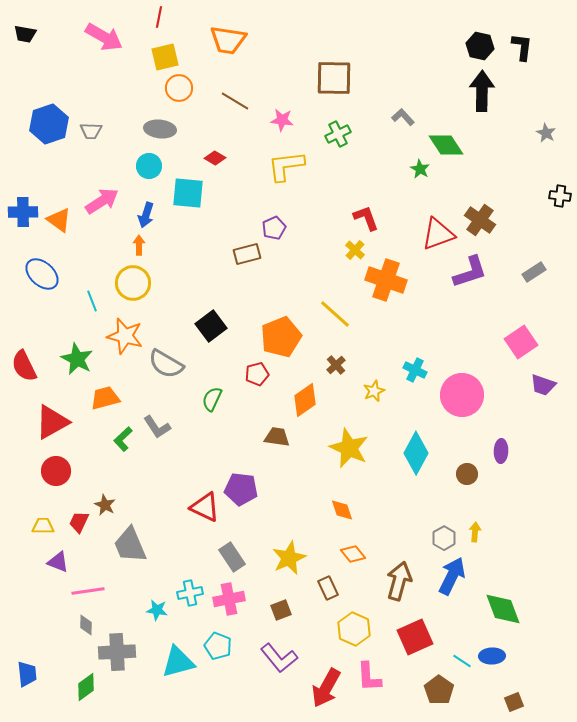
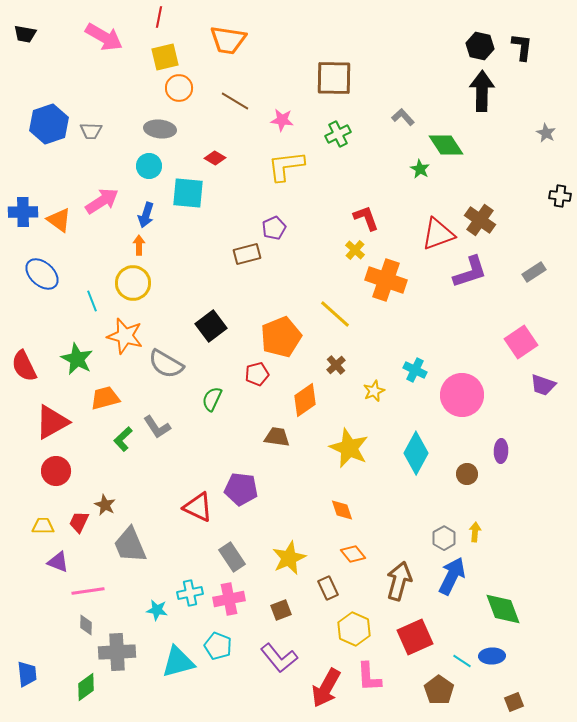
red triangle at (205, 507): moved 7 px left
